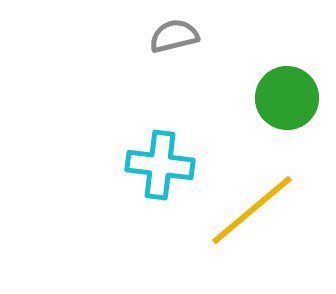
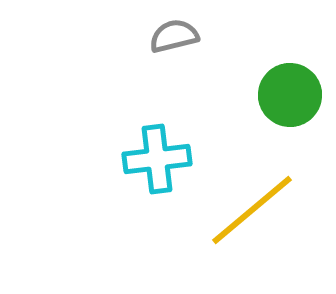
green circle: moved 3 px right, 3 px up
cyan cross: moved 3 px left, 6 px up; rotated 14 degrees counterclockwise
